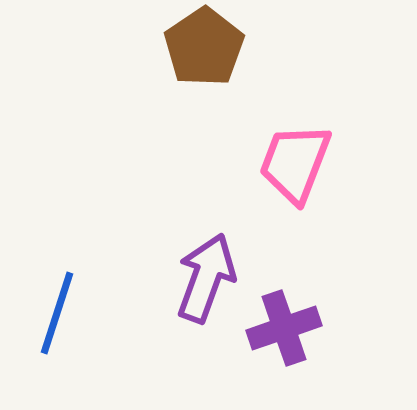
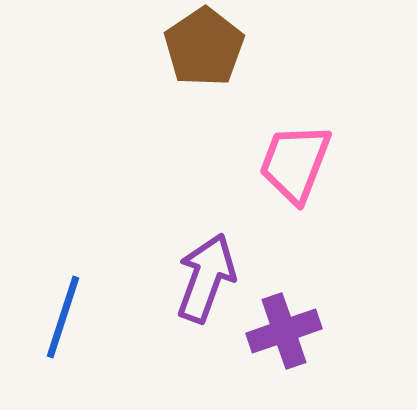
blue line: moved 6 px right, 4 px down
purple cross: moved 3 px down
